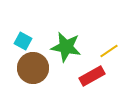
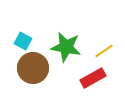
yellow line: moved 5 px left
red rectangle: moved 1 px right, 2 px down
